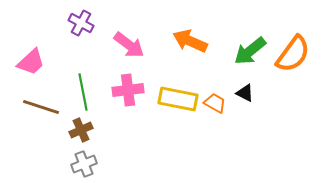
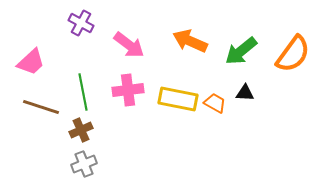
green arrow: moved 9 px left
black triangle: rotated 24 degrees counterclockwise
